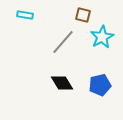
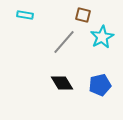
gray line: moved 1 px right
